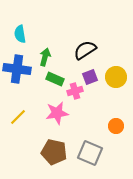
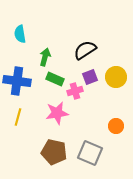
blue cross: moved 12 px down
yellow line: rotated 30 degrees counterclockwise
